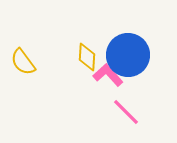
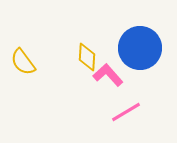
blue circle: moved 12 px right, 7 px up
pink line: rotated 76 degrees counterclockwise
